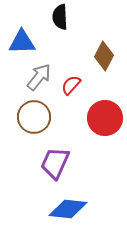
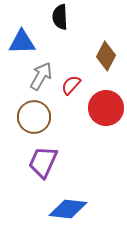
brown diamond: moved 2 px right
gray arrow: moved 2 px right, 1 px up; rotated 8 degrees counterclockwise
red circle: moved 1 px right, 10 px up
purple trapezoid: moved 12 px left, 1 px up
